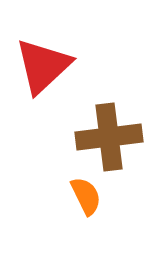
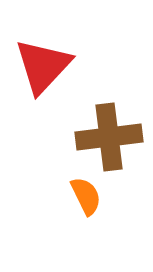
red triangle: rotated 4 degrees counterclockwise
